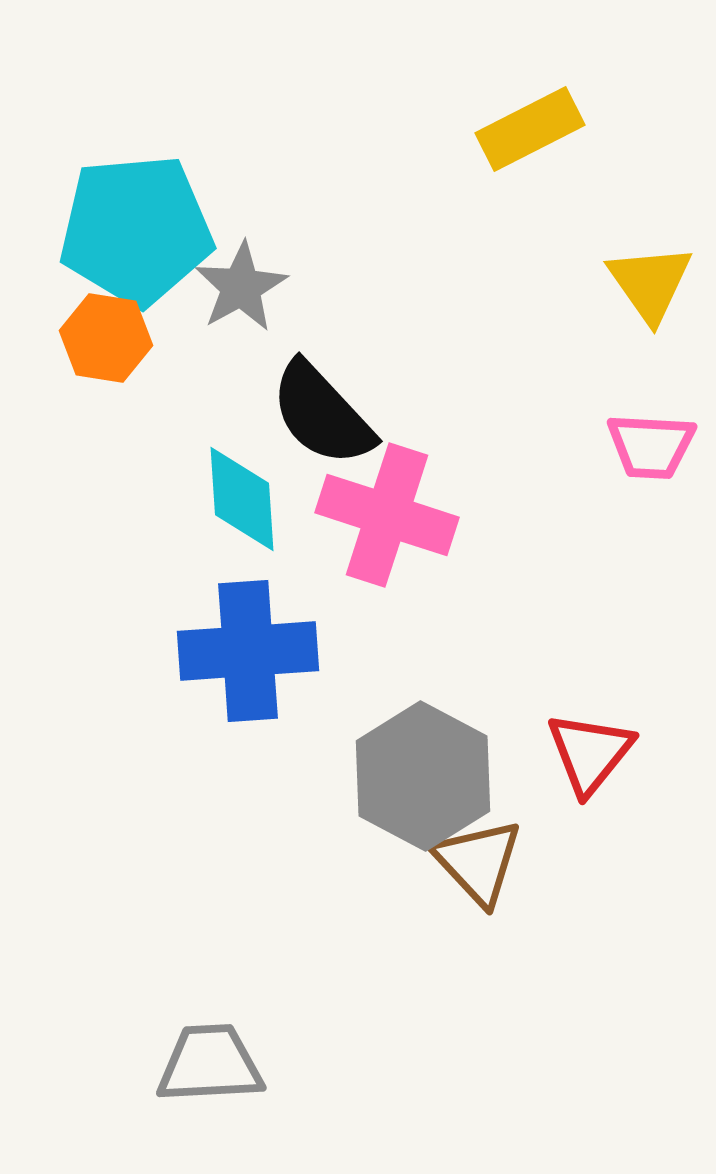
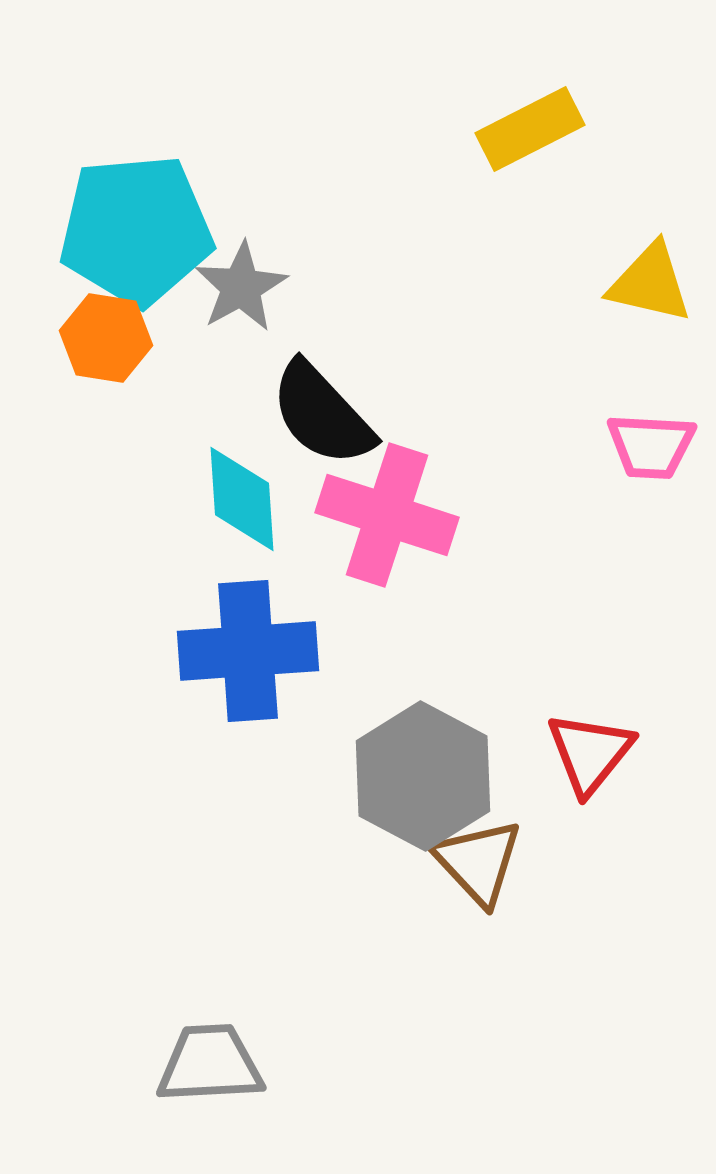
yellow triangle: rotated 42 degrees counterclockwise
